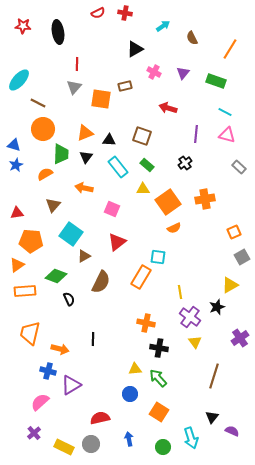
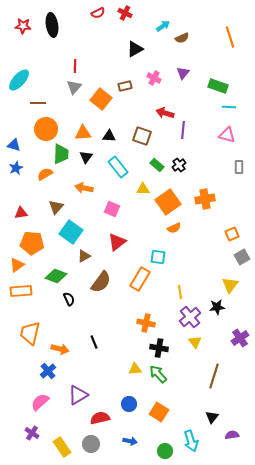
red cross at (125, 13): rotated 16 degrees clockwise
black ellipse at (58, 32): moved 6 px left, 7 px up
brown semicircle at (192, 38): moved 10 px left; rotated 88 degrees counterclockwise
orange line at (230, 49): moved 12 px up; rotated 50 degrees counterclockwise
red line at (77, 64): moved 2 px left, 2 px down
pink cross at (154, 72): moved 6 px down
green rectangle at (216, 81): moved 2 px right, 5 px down
orange square at (101, 99): rotated 30 degrees clockwise
brown line at (38, 103): rotated 28 degrees counterclockwise
red arrow at (168, 108): moved 3 px left, 5 px down
cyan line at (225, 112): moved 4 px right, 5 px up; rotated 24 degrees counterclockwise
orange circle at (43, 129): moved 3 px right
orange triangle at (85, 133): moved 2 px left; rotated 18 degrees clockwise
purple line at (196, 134): moved 13 px left, 4 px up
black triangle at (109, 140): moved 4 px up
black cross at (185, 163): moved 6 px left, 2 px down
blue star at (16, 165): moved 3 px down
green rectangle at (147, 165): moved 10 px right
gray rectangle at (239, 167): rotated 48 degrees clockwise
brown triangle at (53, 205): moved 3 px right, 2 px down
red triangle at (17, 213): moved 4 px right
orange square at (234, 232): moved 2 px left, 2 px down
cyan square at (71, 234): moved 2 px up
orange pentagon at (31, 241): moved 1 px right, 2 px down
orange rectangle at (141, 277): moved 1 px left, 2 px down
brown semicircle at (101, 282): rotated 10 degrees clockwise
yellow triangle at (230, 285): rotated 24 degrees counterclockwise
orange rectangle at (25, 291): moved 4 px left
black star at (217, 307): rotated 14 degrees clockwise
purple cross at (190, 317): rotated 15 degrees clockwise
black line at (93, 339): moved 1 px right, 3 px down; rotated 24 degrees counterclockwise
blue cross at (48, 371): rotated 35 degrees clockwise
green arrow at (158, 378): moved 4 px up
purple triangle at (71, 385): moved 7 px right, 10 px down
blue circle at (130, 394): moved 1 px left, 10 px down
purple semicircle at (232, 431): moved 4 px down; rotated 32 degrees counterclockwise
purple cross at (34, 433): moved 2 px left; rotated 16 degrees counterclockwise
cyan arrow at (191, 438): moved 3 px down
blue arrow at (129, 439): moved 1 px right, 2 px down; rotated 112 degrees clockwise
yellow rectangle at (64, 447): moved 2 px left; rotated 30 degrees clockwise
green circle at (163, 447): moved 2 px right, 4 px down
